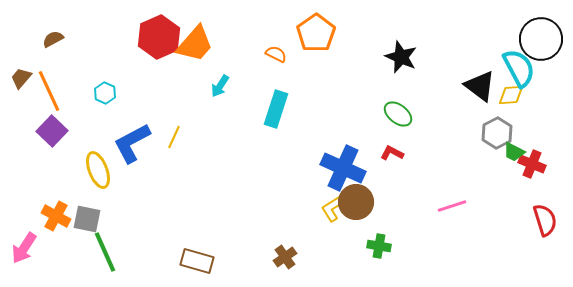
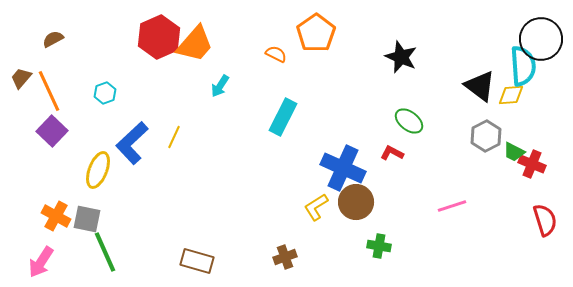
cyan semicircle: moved 4 px right, 2 px up; rotated 24 degrees clockwise
cyan hexagon: rotated 15 degrees clockwise
cyan rectangle: moved 7 px right, 8 px down; rotated 9 degrees clockwise
green ellipse: moved 11 px right, 7 px down
gray hexagon: moved 11 px left, 3 px down
blue L-shape: rotated 15 degrees counterclockwise
yellow ellipse: rotated 42 degrees clockwise
yellow L-shape: moved 17 px left, 1 px up
pink arrow: moved 17 px right, 14 px down
brown cross: rotated 15 degrees clockwise
